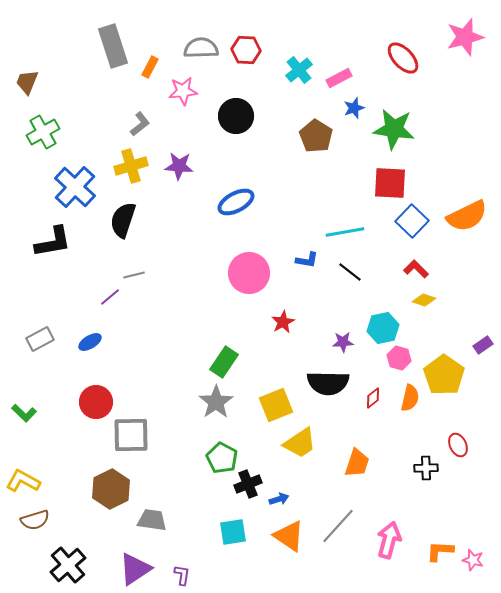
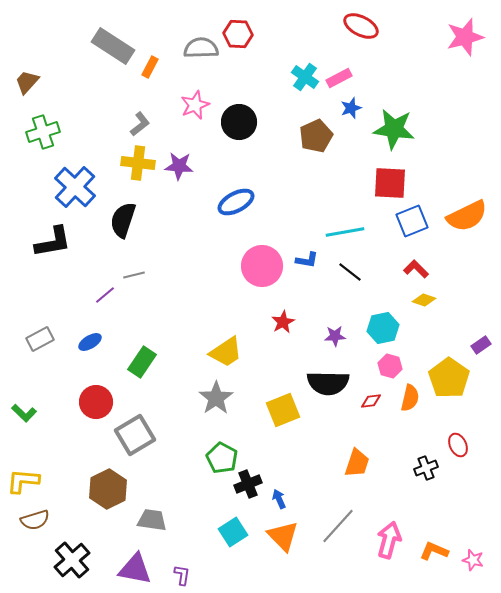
gray rectangle at (113, 46): rotated 39 degrees counterclockwise
red hexagon at (246, 50): moved 8 px left, 16 px up
red ellipse at (403, 58): moved 42 px left, 32 px up; rotated 20 degrees counterclockwise
cyan cross at (299, 70): moved 6 px right, 7 px down; rotated 16 degrees counterclockwise
brown trapezoid at (27, 82): rotated 20 degrees clockwise
pink star at (183, 91): moved 12 px right, 14 px down; rotated 16 degrees counterclockwise
blue star at (354, 108): moved 3 px left
black circle at (236, 116): moved 3 px right, 6 px down
green cross at (43, 132): rotated 12 degrees clockwise
brown pentagon at (316, 136): rotated 16 degrees clockwise
yellow cross at (131, 166): moved 7 px right, 3 px up; rotated 24 degrees clockwise
blue square at (412, 221): rotated 24 degrees clockwise
pink circle at (249, 273): moved 13 px right, 7 px up
purple line at (110, 297): moved 5 px left, 2 px up
purple star at (343, 342): moved 8 px left, 6 px up
purple rectangle at (483, 345): moved 2 px left
pink hexagon at (399, 358): moved 9 px left, 8 px down
green rectangle at (224, 362): moved 82 px left
yellow pentagon at (444, 375): moved 5 px right, 3 px down
red diamond at (373, 398): moved 2 px left, 3 px down; rotated 30 degrees clockwise
gray star at (216, 402): moved 4 px up
yellow square at (276, 405): moved 7 px right, 5 px down
gray square at (131, 435): moved 4 px right; rotated 30 degrees counterclockwise
yellow trapezoid at (300, 443): moved 74 px left, 91 px up
black cross at (426, 468): rotated 20 degrees counterclockwise
yellow L-shape at (23, 481): rotated 24 degrees counterclockwise
brown hexagon at (111, 489): moved 3 px left
blue arrow at (279, 499): rotated 96 degrees counterclockwise
cyan square at (233, 532): rotated 24 degrees counterclockwise
orange triangle at (289, 536): moved 6 px left; rotated 12 degrees clockwise
orange L-shape at (440, 551): moved 6 px left; rotated 20 degrees clockwise
black cross at (68, 565): moved 4 px right, 5 px up
purple triangle at (135, 569): rotated 45 degrees clockwise
